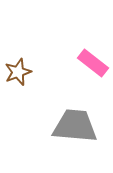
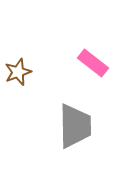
gray trapezoid: rotated 84 degrees clockwise
